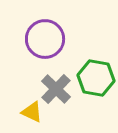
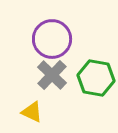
purple circle: moved 7 px right
gray cross: moved 4 px left, 14 px up
